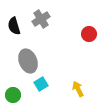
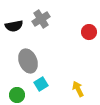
black semicircle: rotated 84 degrees counterclockwise
red circle: moved 2 px up
green circle: moved 4 px right
